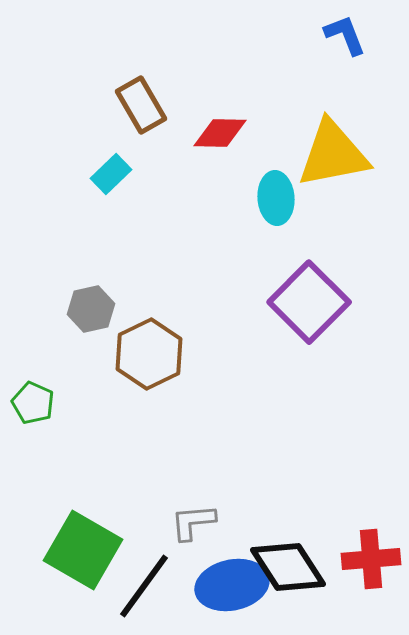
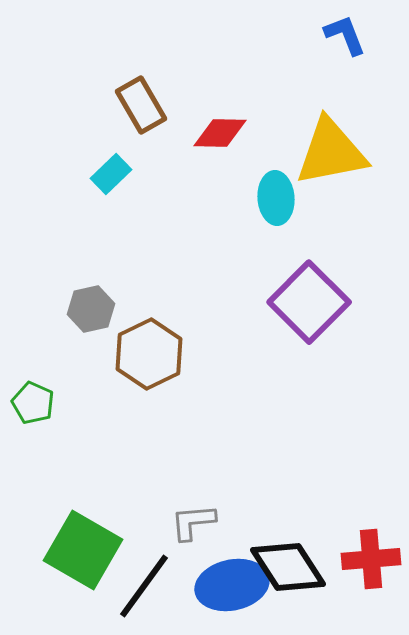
yellow triangle: moved 2 px left, 2 px up
